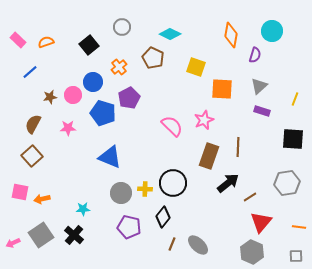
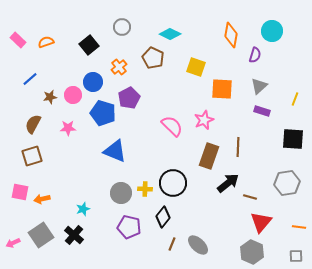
blue line at (30, 72): moved 7 px down
brown square at (32, 156): rotated 25 degrees clockwise
blue triangle at (110, 157): moved 5 px right, 6 px up
brown line at (250, 197): rotated 48 degrees clockwise
cyan star at (83, 209): rotated 16 degrees counterclockwise
